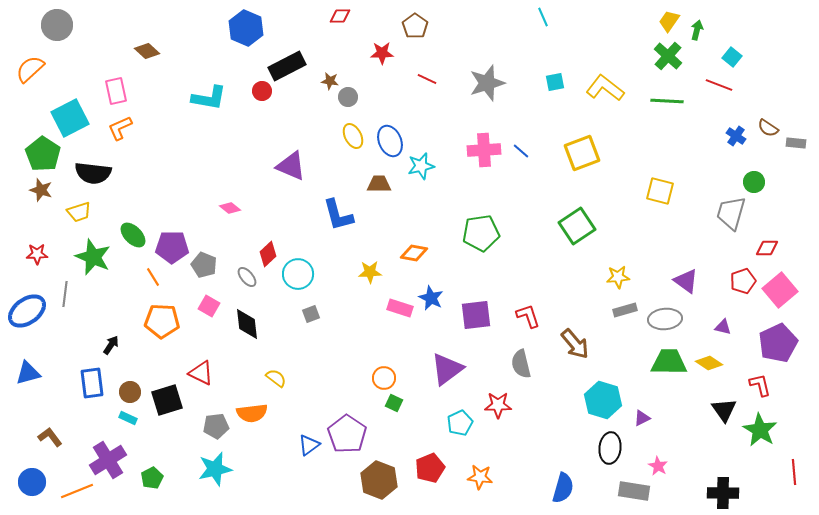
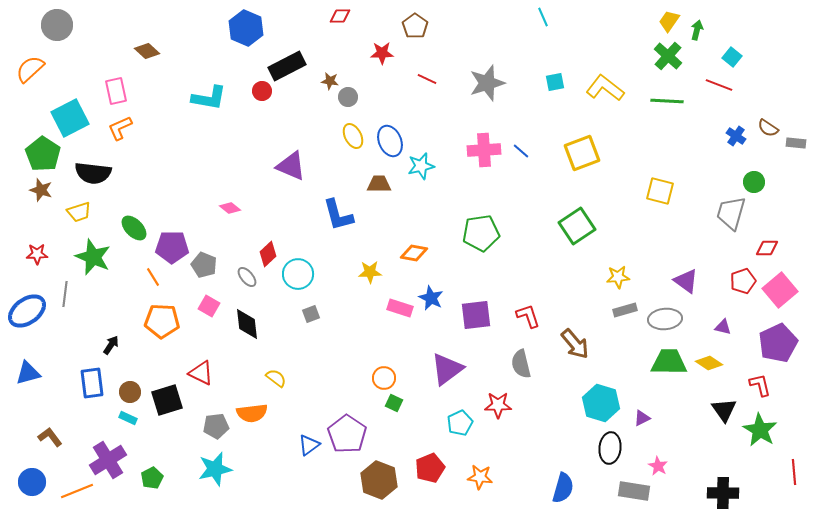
green ellipse at (133, 235): moved 1 px right, 7 px up
cyan hexagon at (603, 400): moved 2 px left, 3 px down
